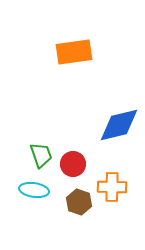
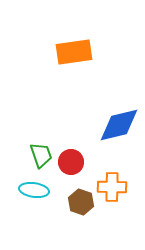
red circle: moved 2 px left, 2 px up
brown hexagon: moved 2 px right
